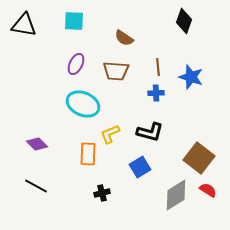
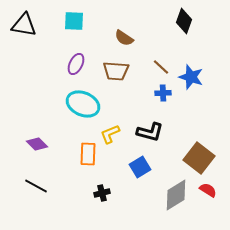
brown line: moved 3 px right; rotated 42 degrees counterclockwise
blue cross: moved 7 px right
